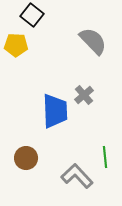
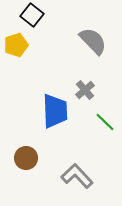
yellow pentagon: rotated 20 degrees counterclockwise
gray cross: moved 1 px right, 5 px up
green line: moved 35 px up; rotated 40 degrees counterclockwise
